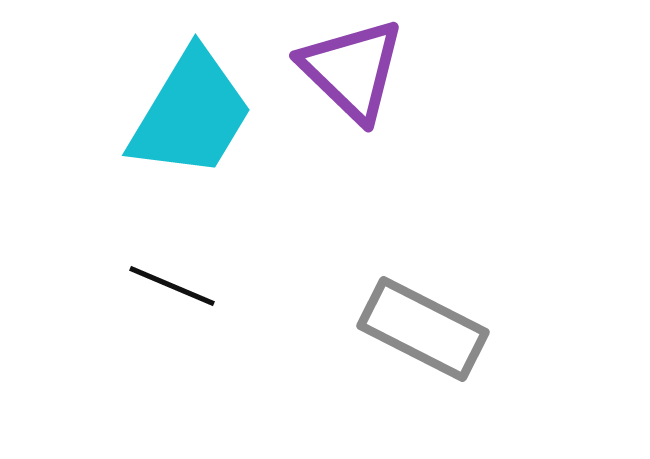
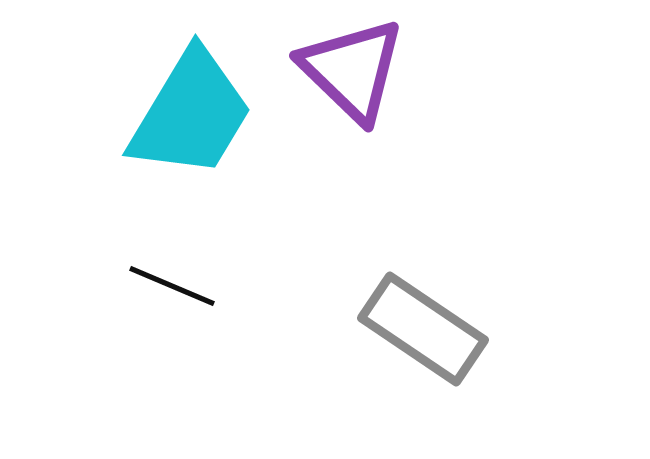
gray rectangle: rotated 7 degrees clockwise
